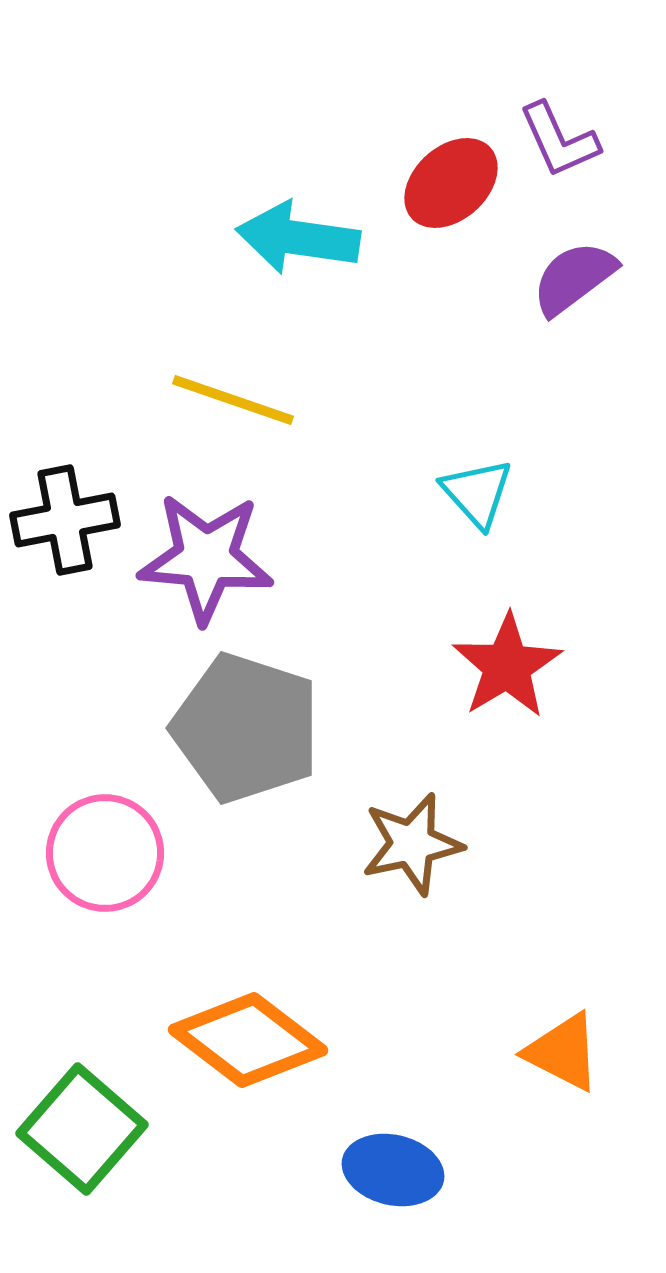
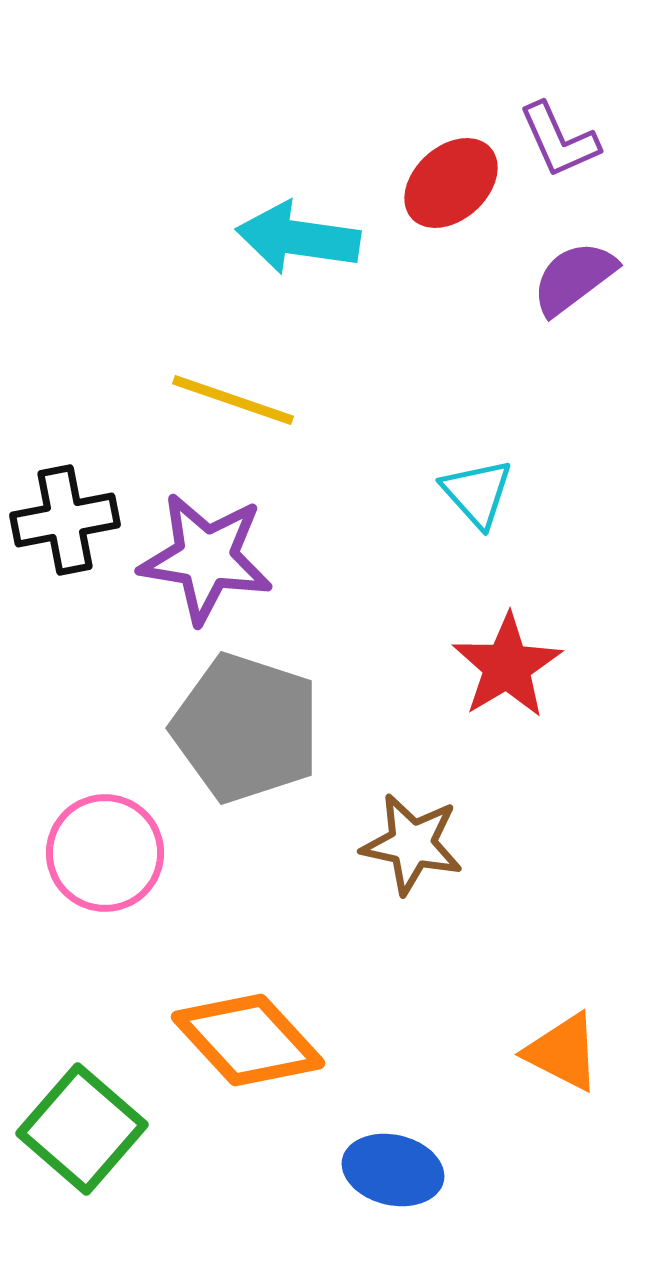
purple star: rotated 4 degrees clockwise
brown star: rotated 24 degrees clockwise
orange diamond: rotated 10 degrees clockwise
